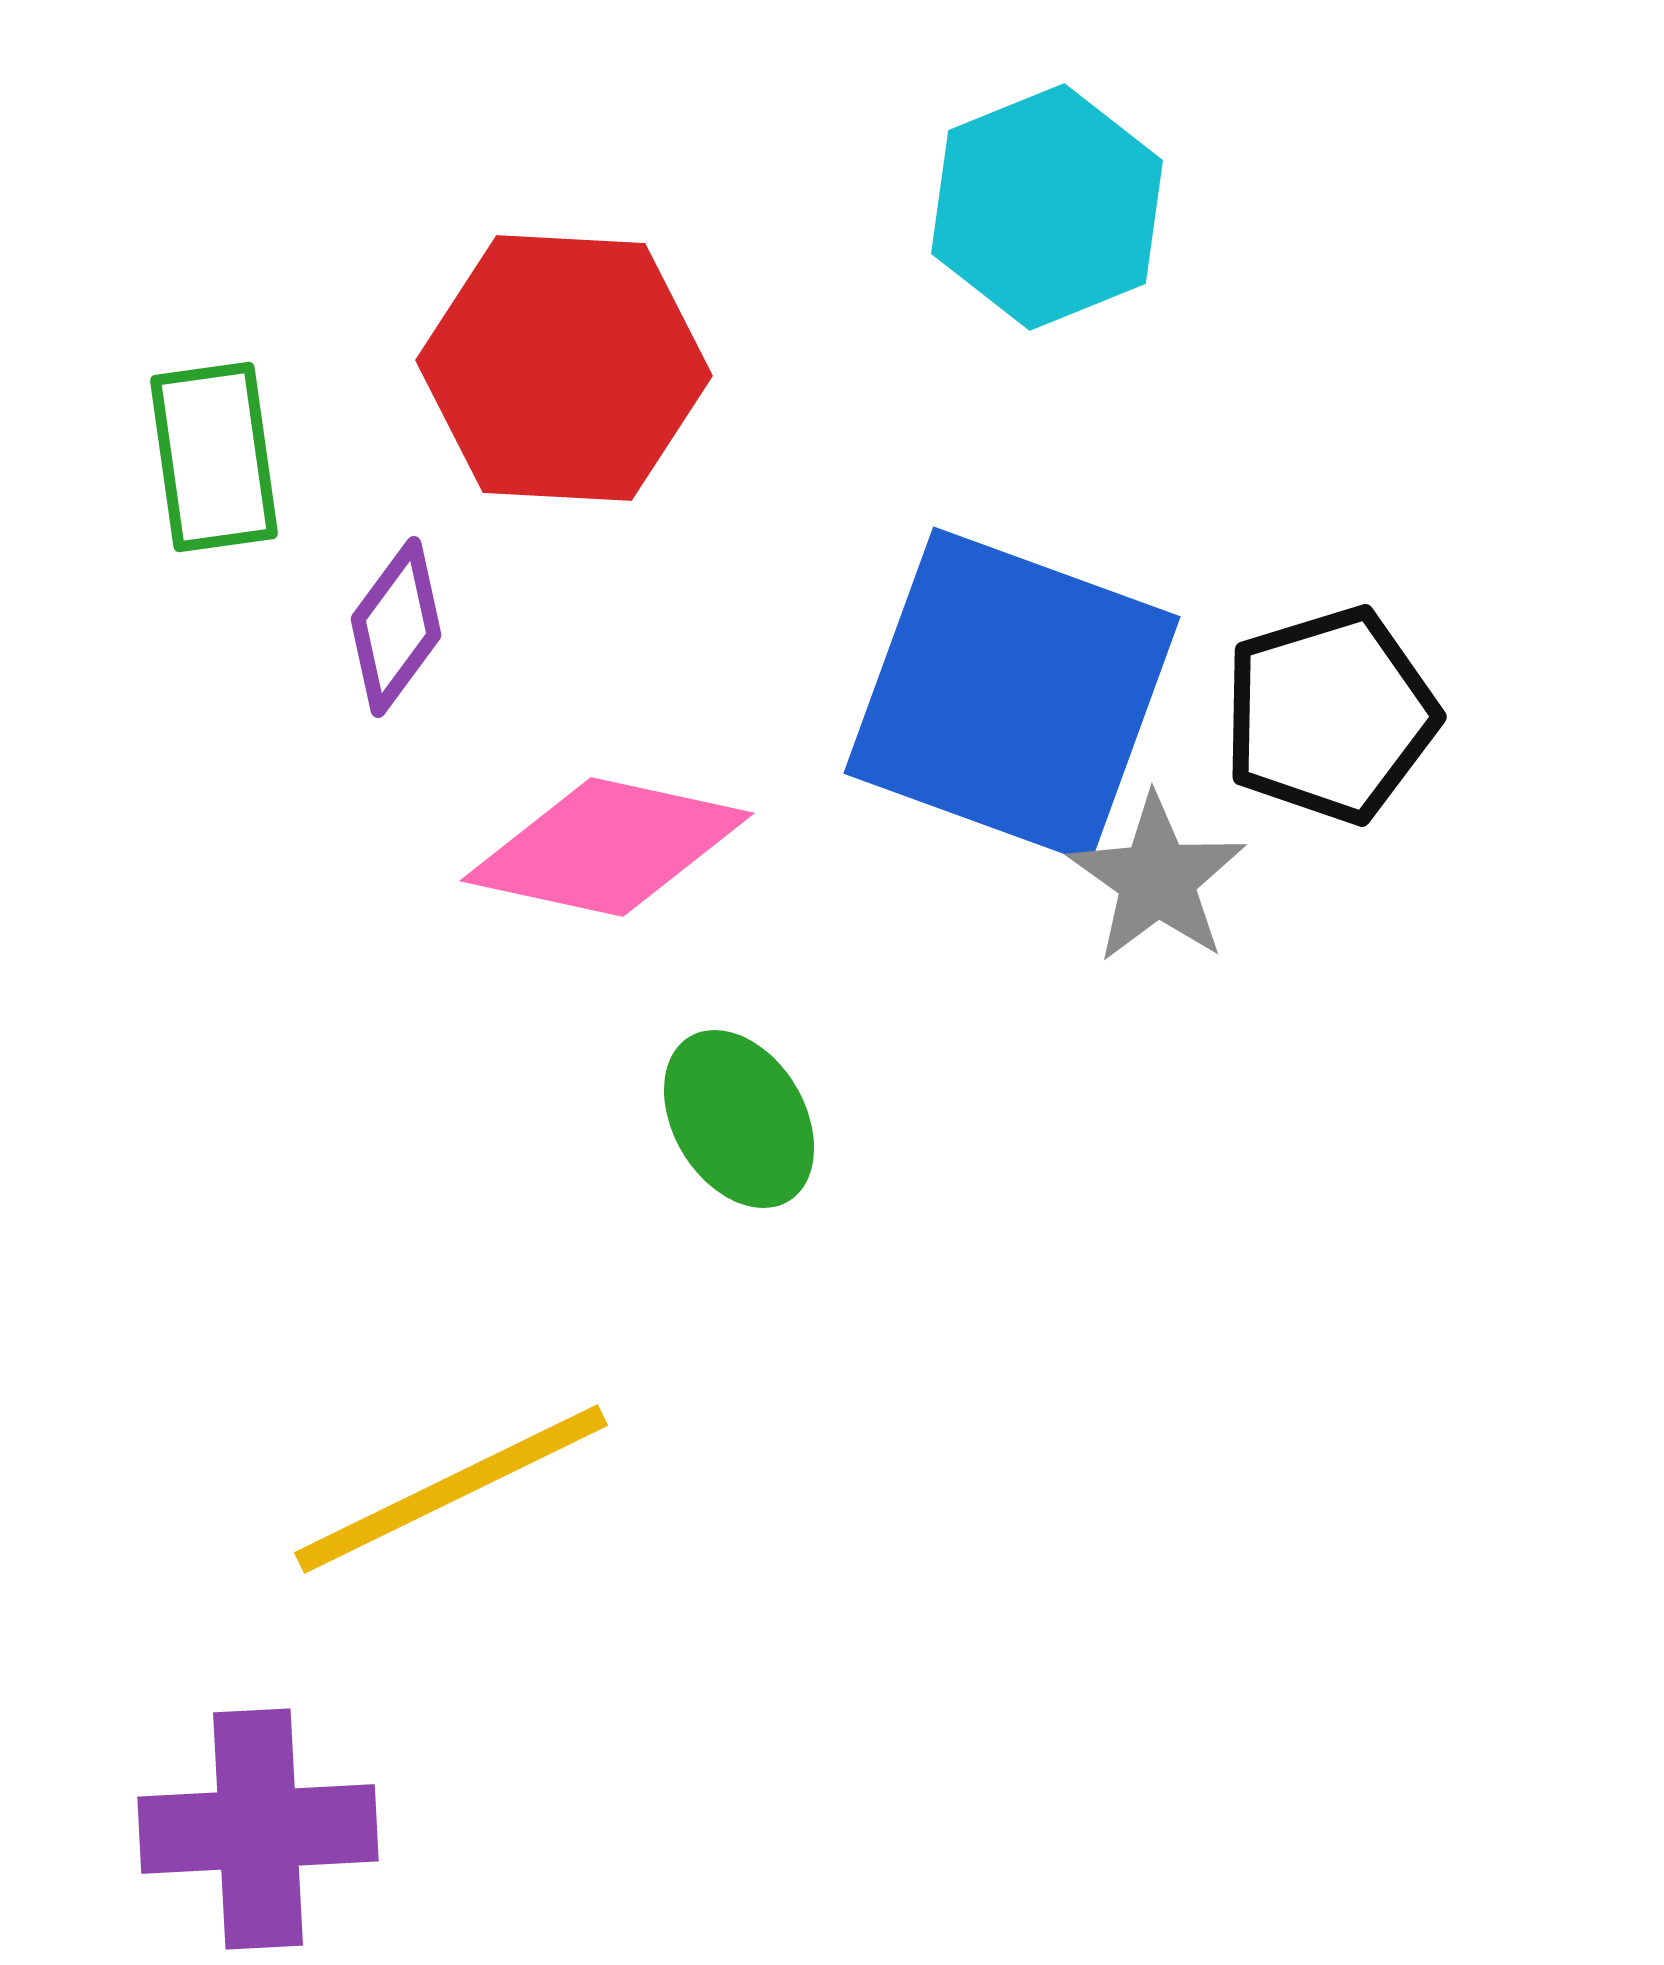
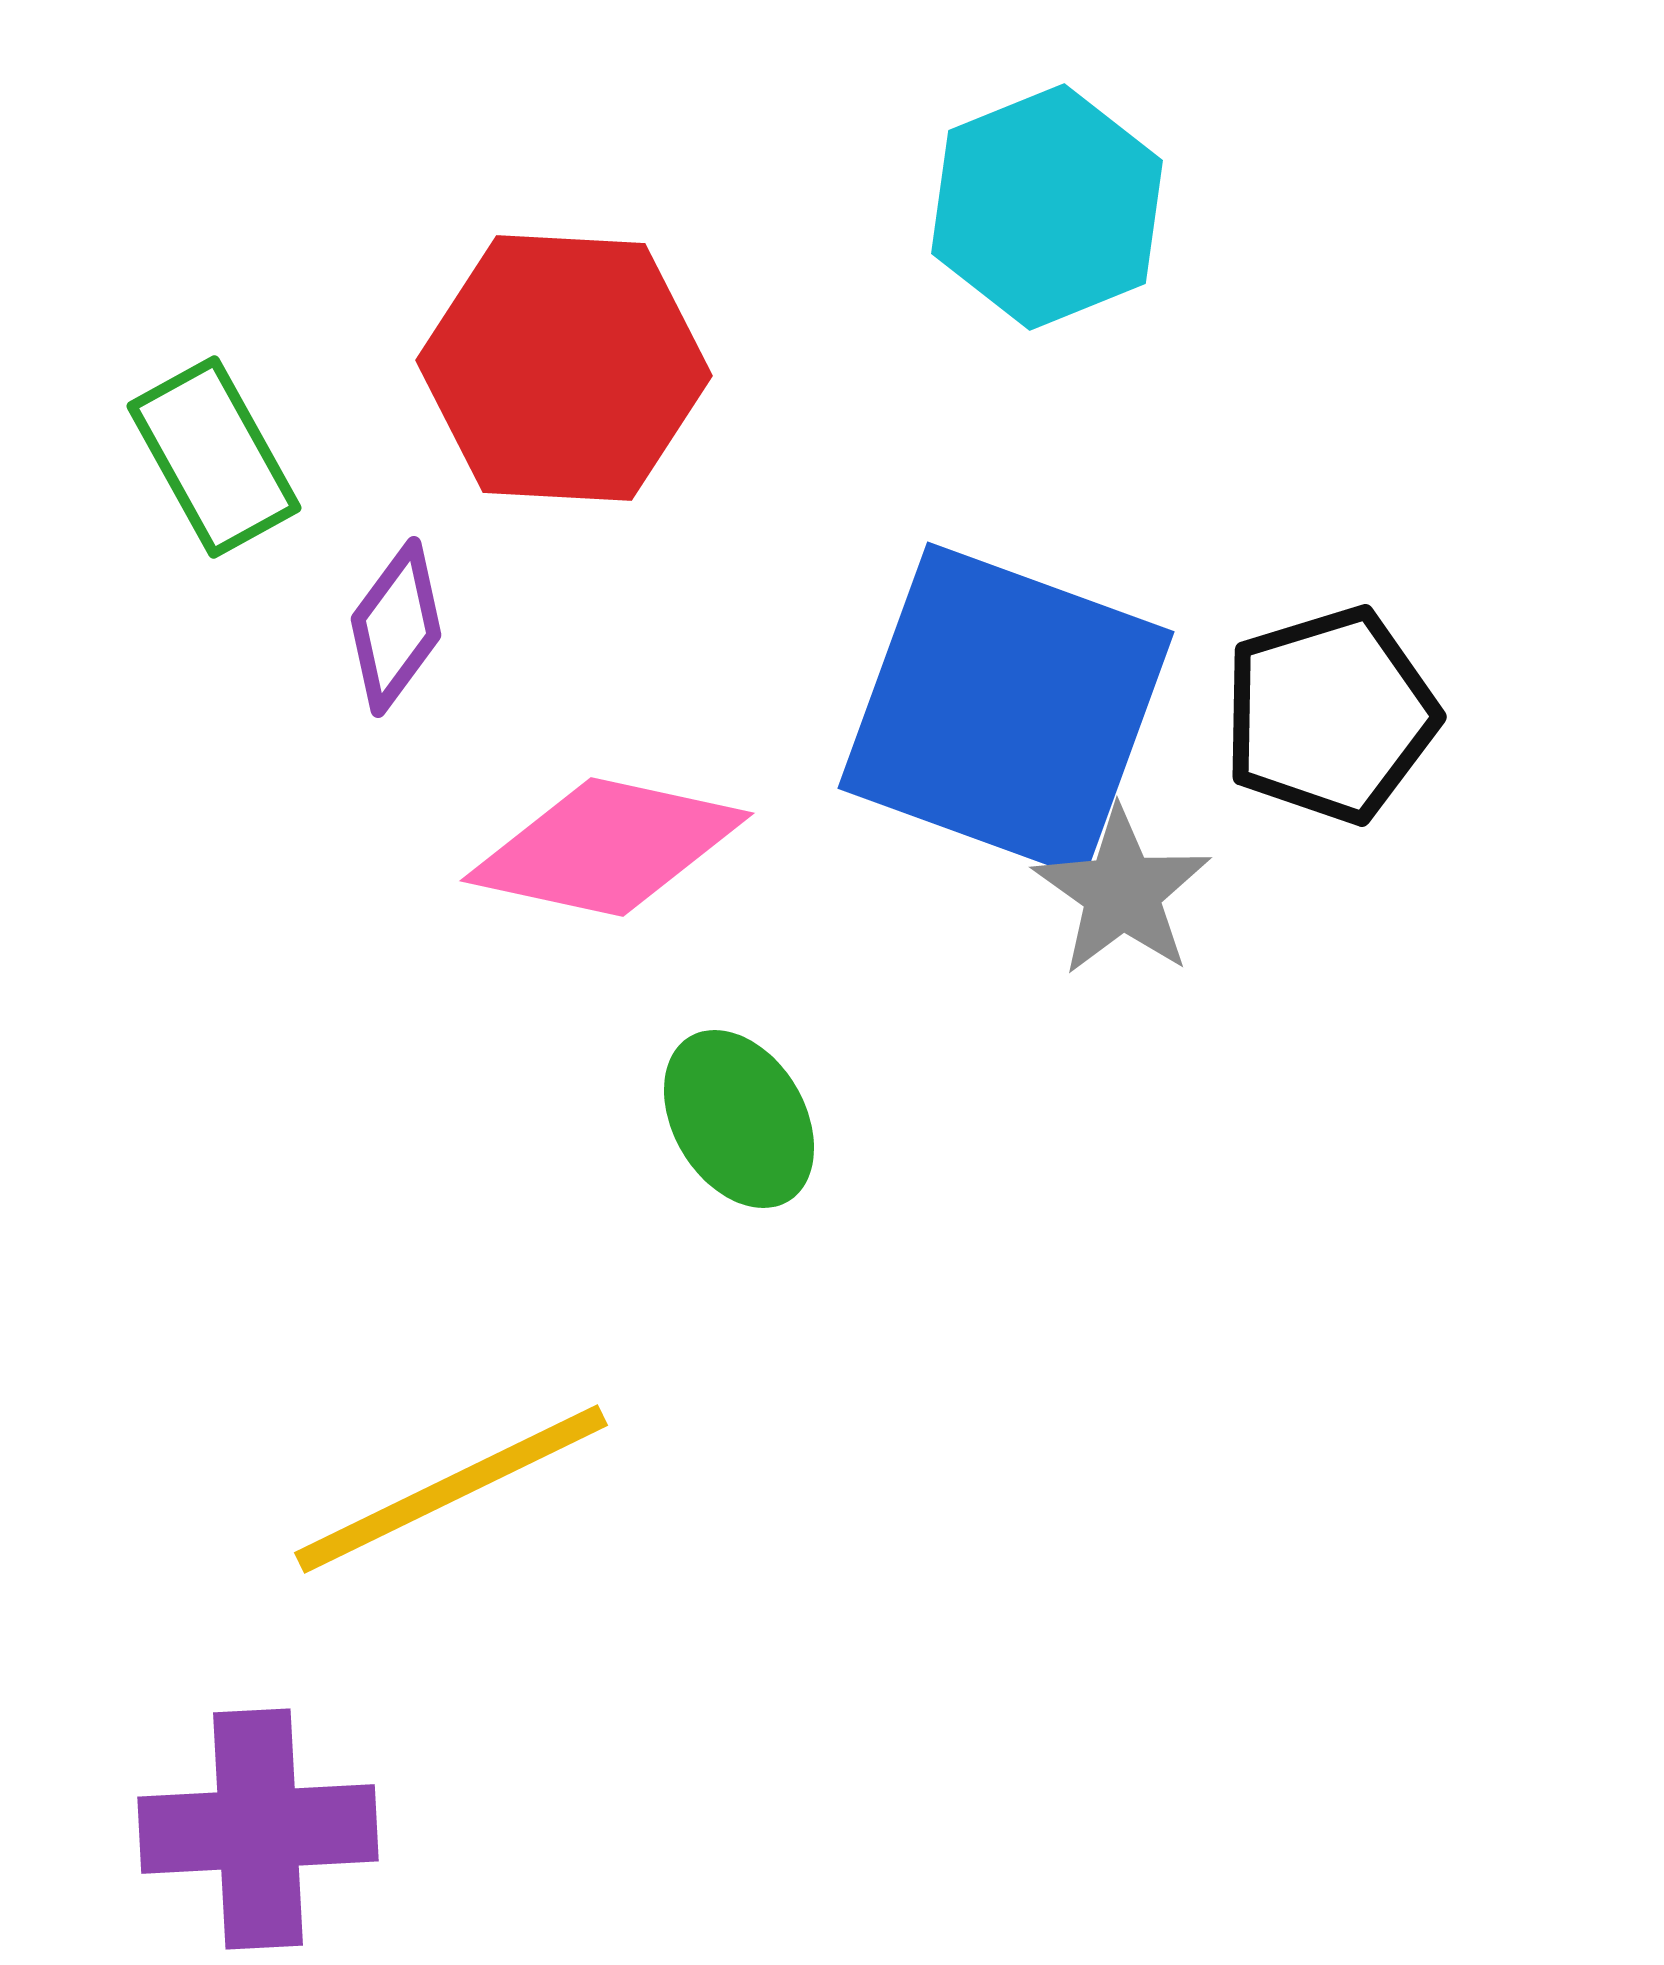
green rectangle: rotated 21 degrees counterclockwise
blue square: moved 6 px left, 15 px down
gray star: moved 35 px left, 13 px down
